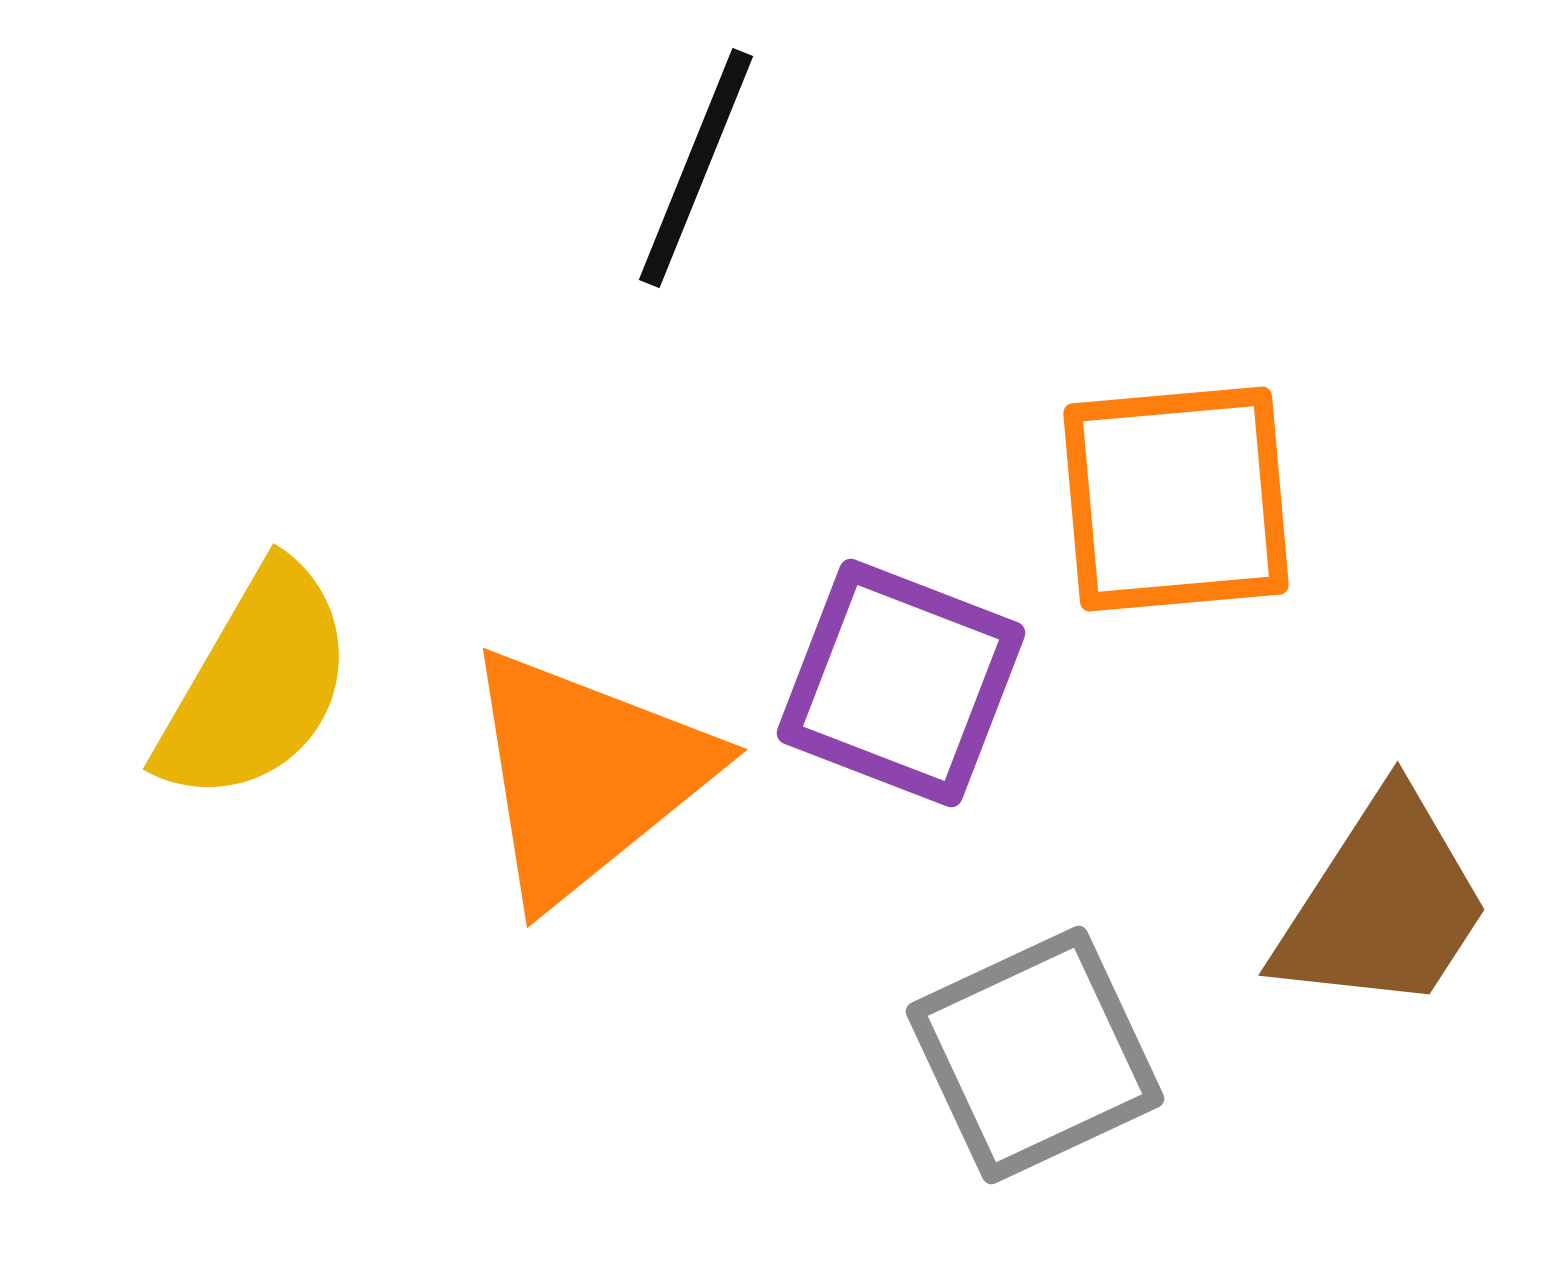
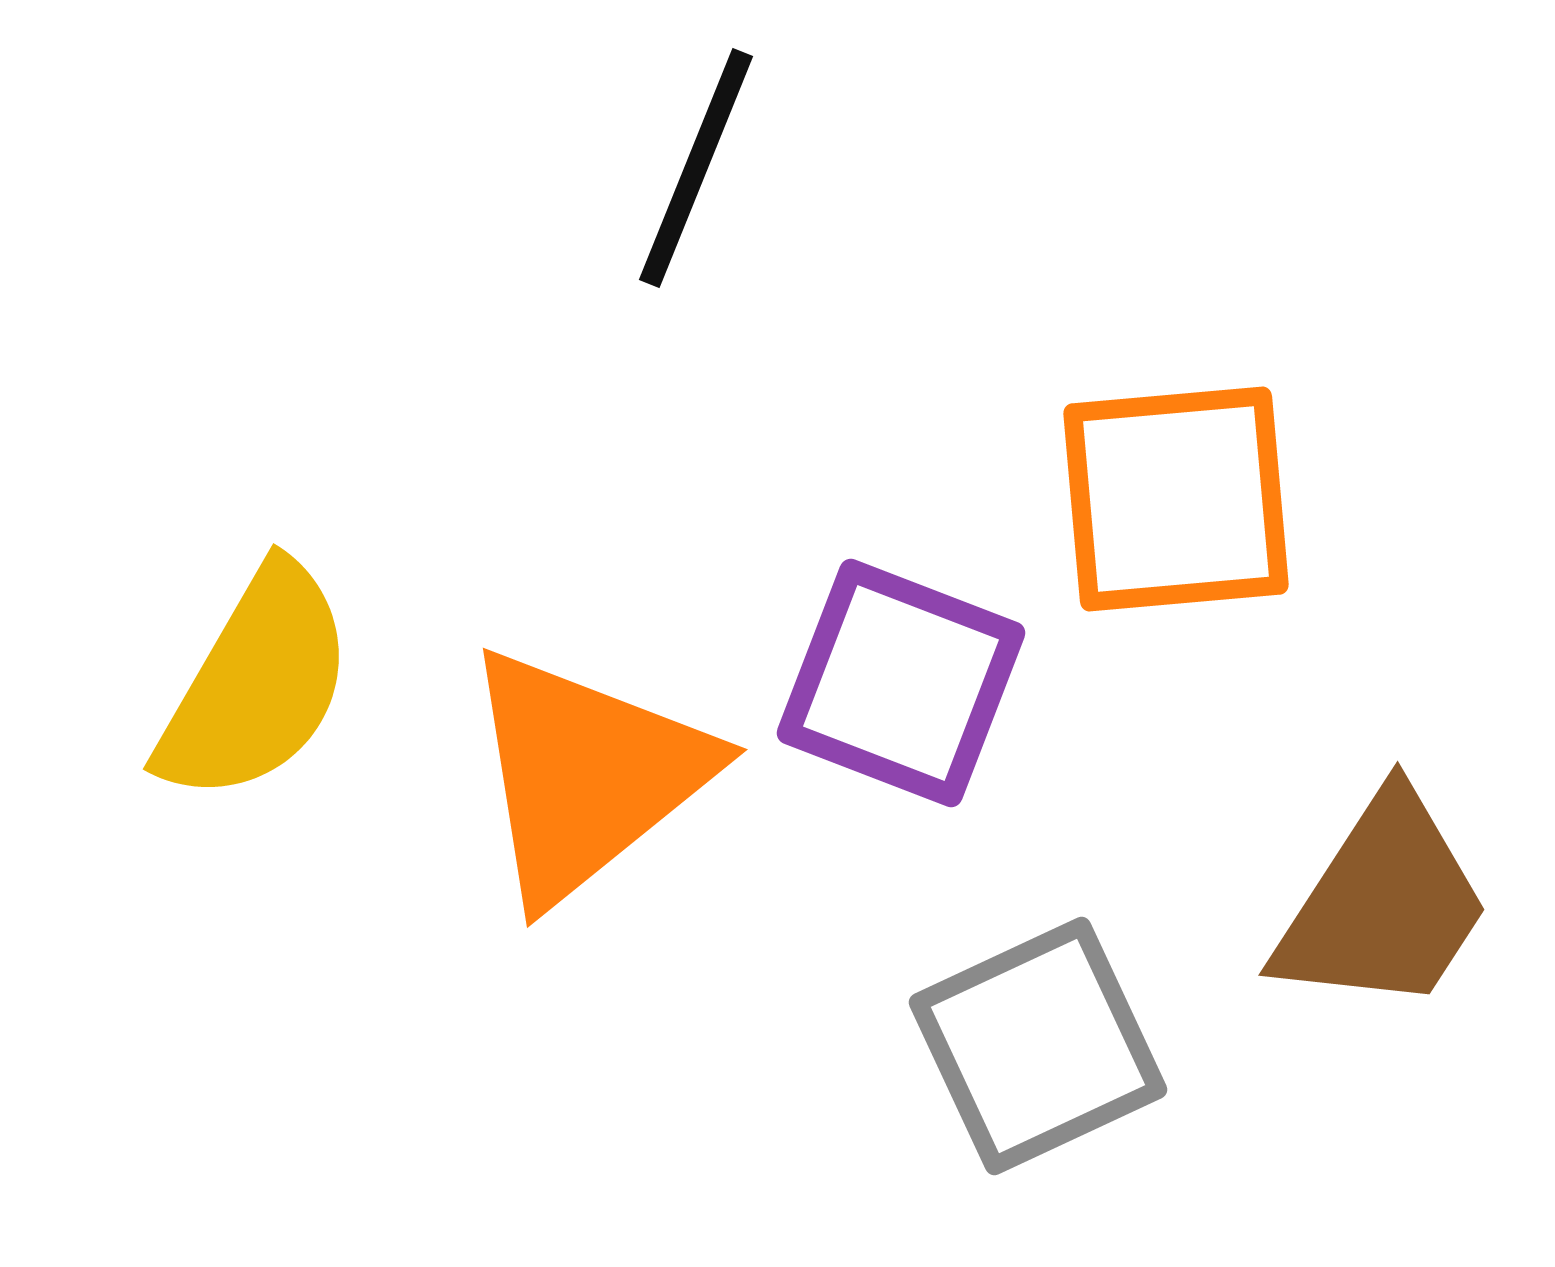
gray square: moved 3 px right, 9 px up
